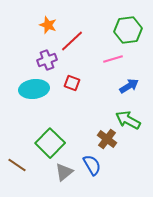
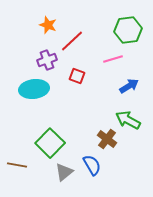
red square: moved 5 px right, 7 px up
brown line: rotated 24 degrees counterclockwise
